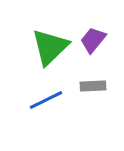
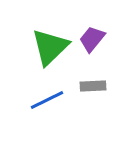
purple trapezoid: moved 1 px left, 1 px up
blue line: moved 1 px right
